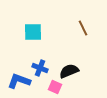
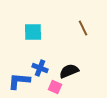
blue L-shape: rotated 15 degrees counterclockwise
